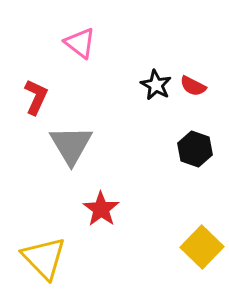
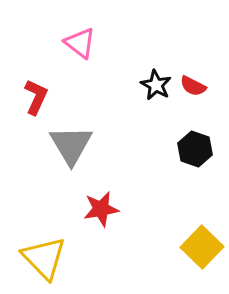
red star: rotated 27 degrees clockwise
